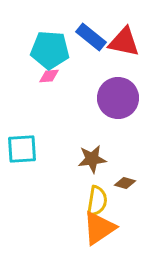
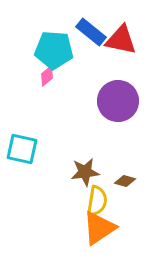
blue rectangle: moved 5 px up
red triangle: moved 3 px left, 2 px up
cyan pentagon: moved 4 px right
pink diamond: moved 2 px left; rotated 35 degrees counterclockwise
purple circle: moved 3 px down
cyan square: rotated 16 degrees clockwise
brown star: moved 7 px left, 13 px down
brown diamond: moved 2 px up
